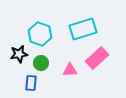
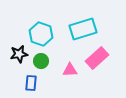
cyan hexagon: moved 1 px right
green circle: moved 2 px up
